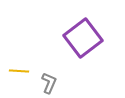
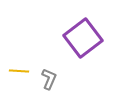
gray L-shape: moved 4 px up
